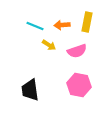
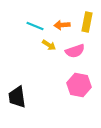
pink semicircle: moved 2 px left
black trapezoid: moved 13 px left, 7 px down
